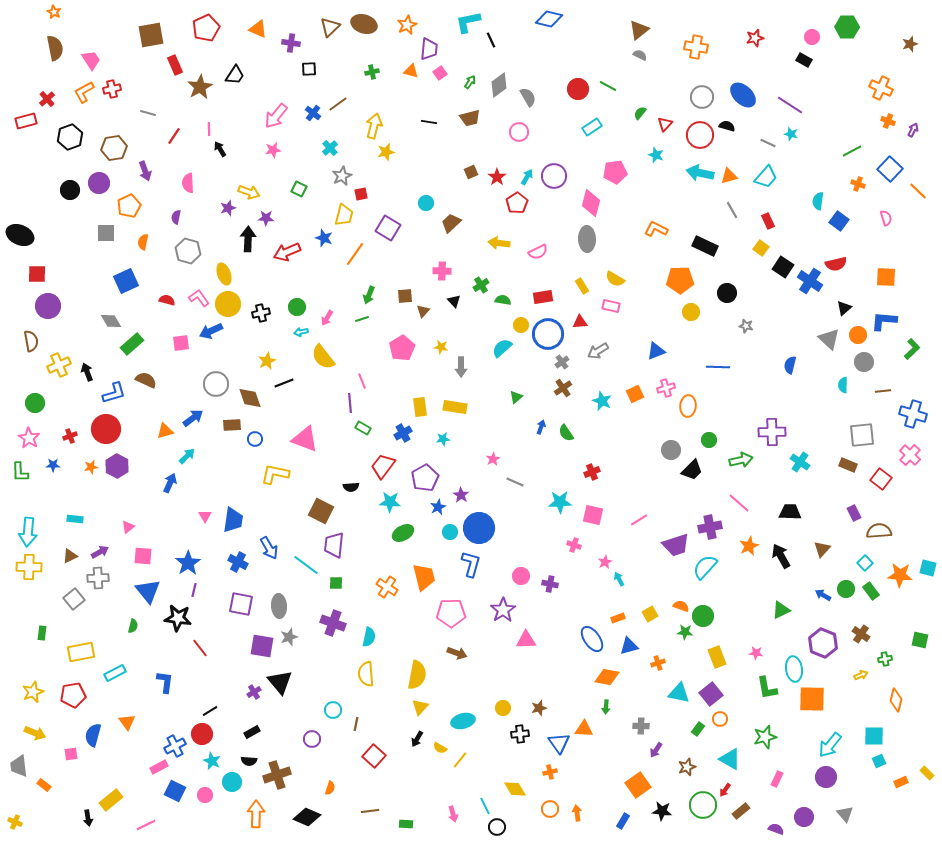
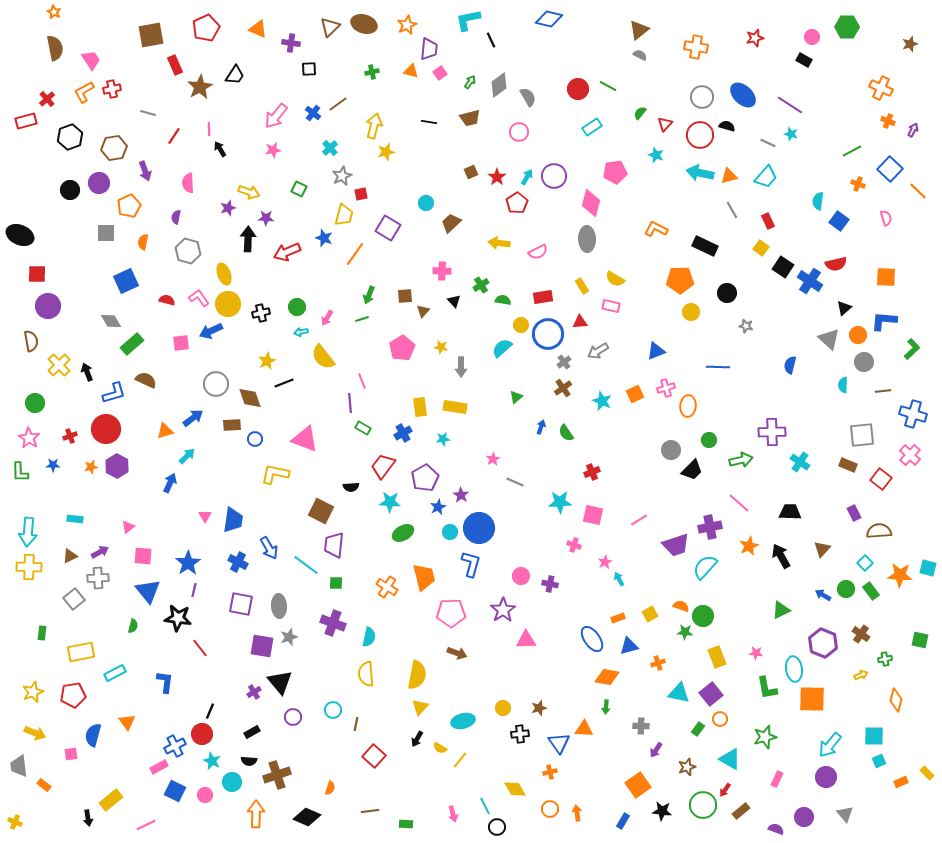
cyan L-shape at (468, 22): moved 2 px up
gray cross at (562, 362): moved 2 px right
yellow cross at (59, 365): rotated 20 degrees counterclockwise
black line at (210, 711): rotated 35 degrees counterclockwise
purple circle at (312, 739): moved 19 px left, 22 px up
